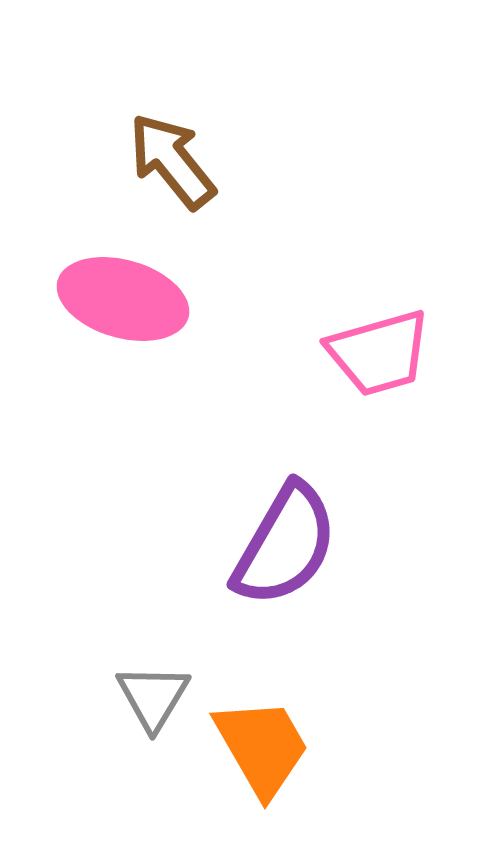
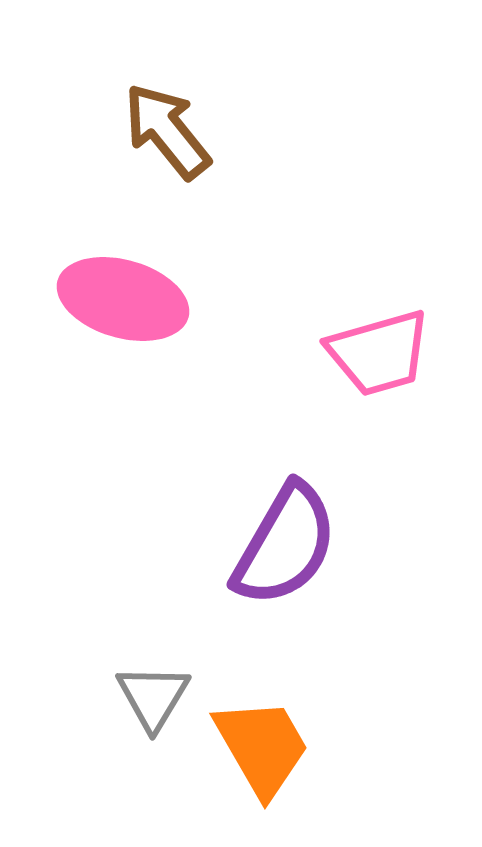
brown arrow: moved 5 px left, 30 px up
